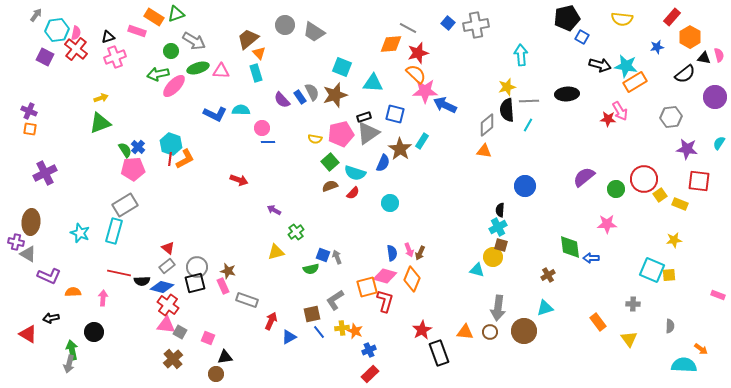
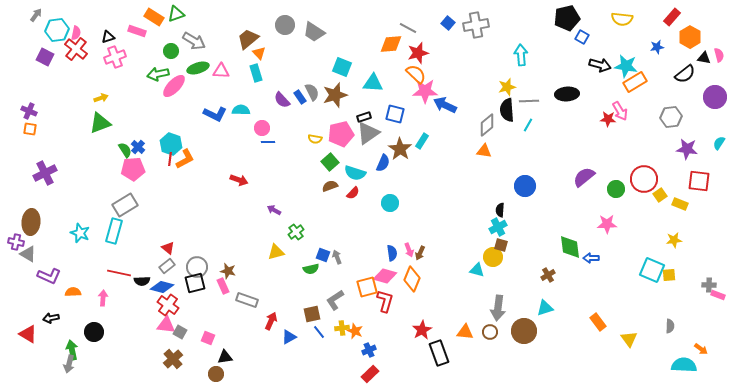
gray cross at (633, 304): moved 76 px right, 19 px up
